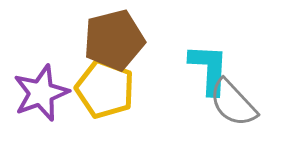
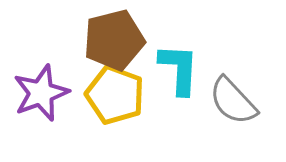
cyan L-shape: moved 30 px left
yellow pentagon: moved 10 px right, 6 px down
gray semicircle: moved 2 px up
